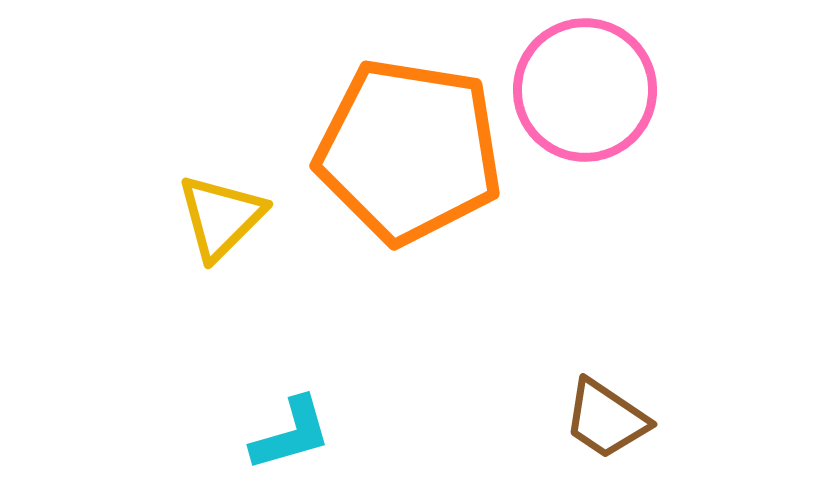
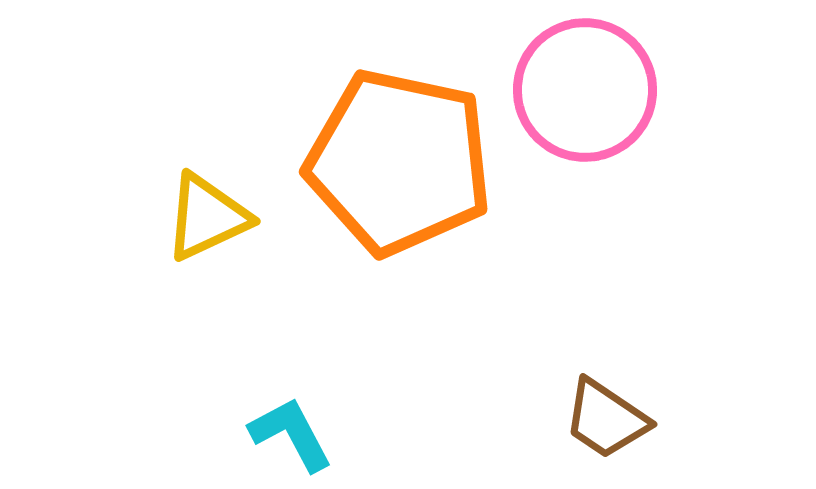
orange pentagon: moved 10 px left, 11 px down; rotated 3 degrees clockwise
yellow triangle: moved 14 px left; rotated 20 degrees clockwise
cyan L-shape: rotated 102 degrees counterclockwise
